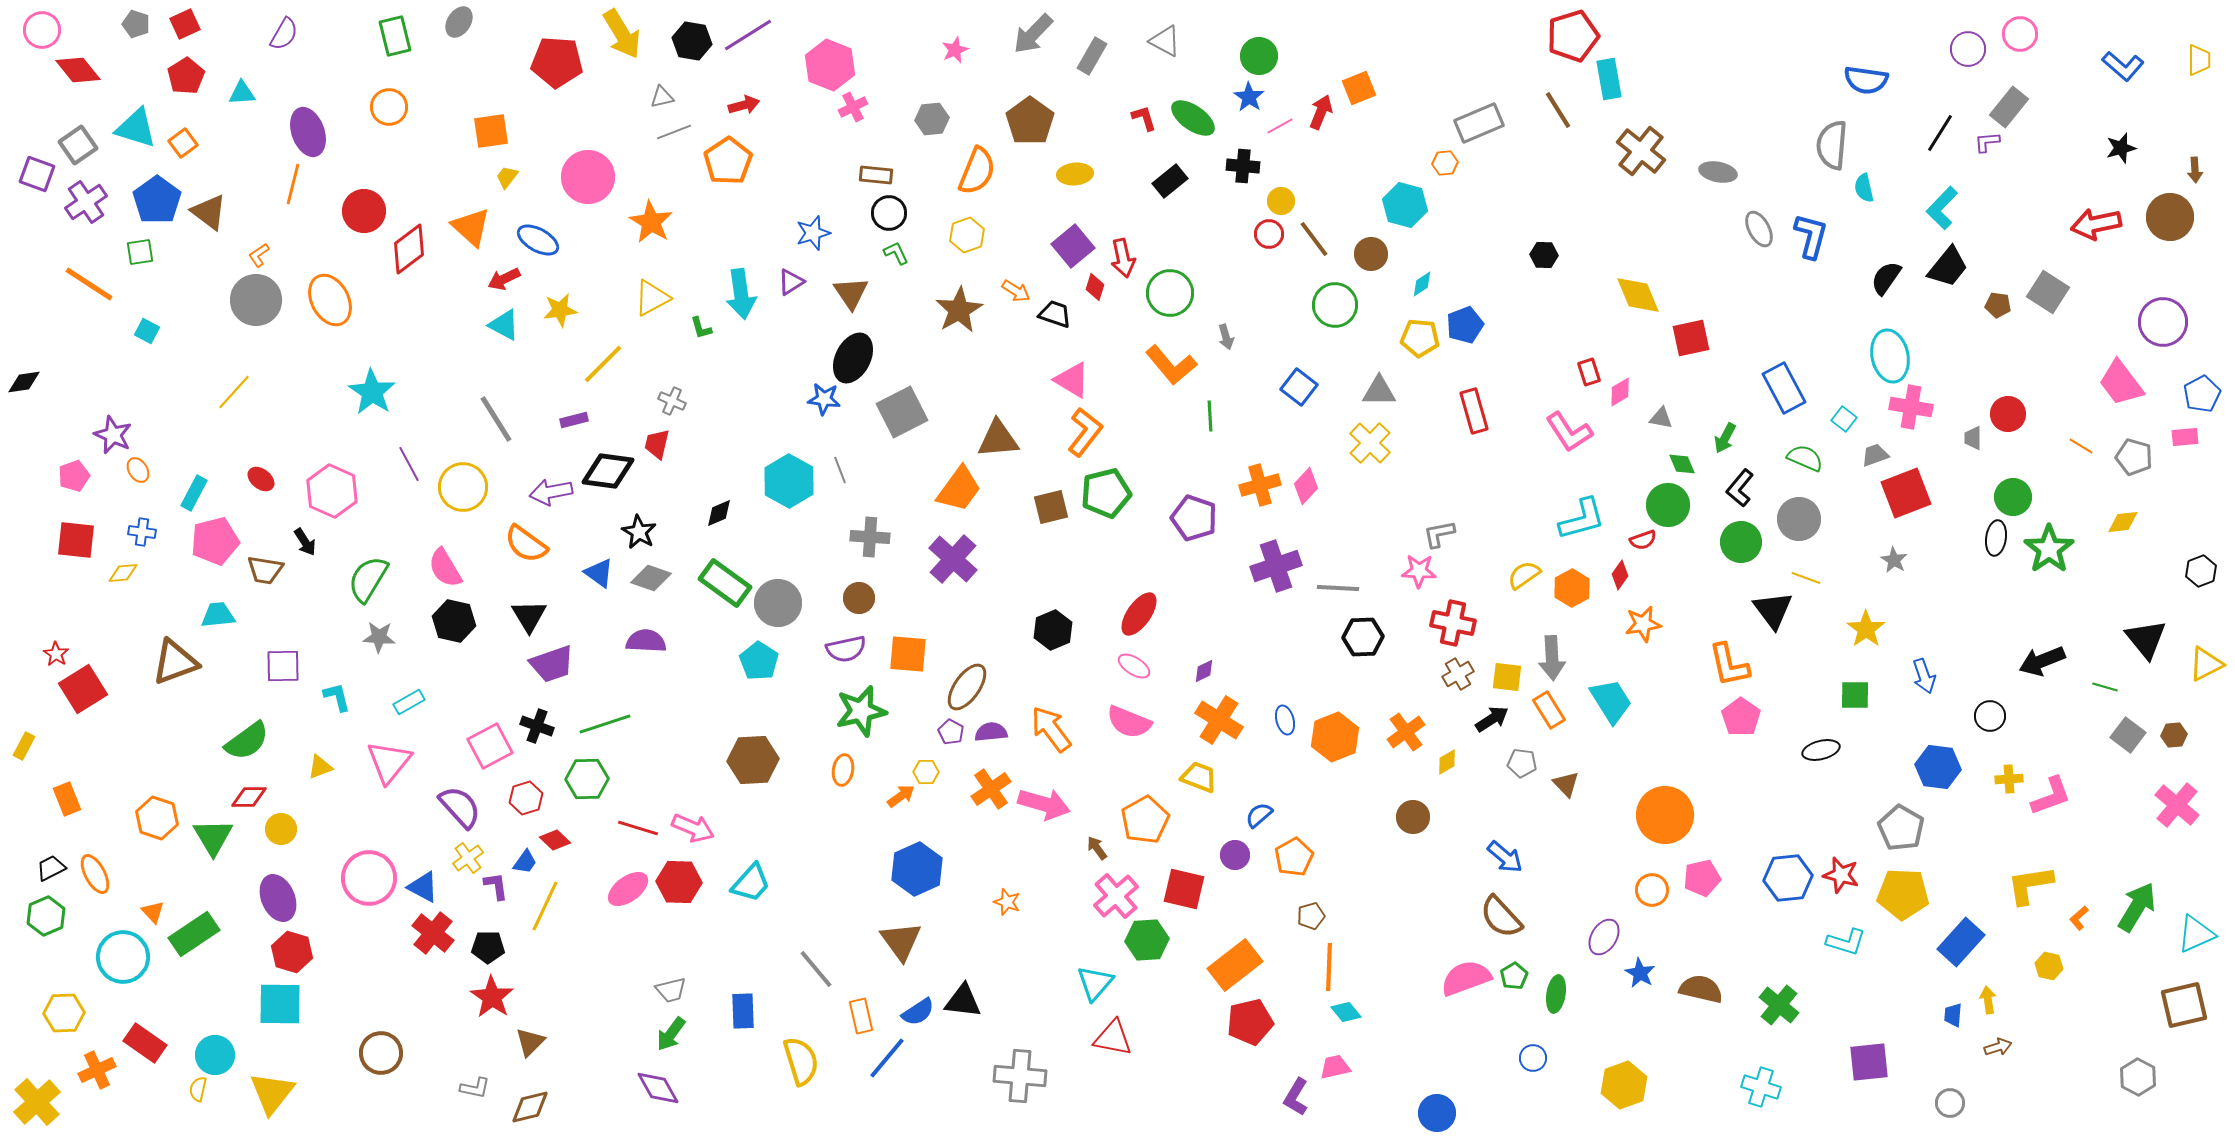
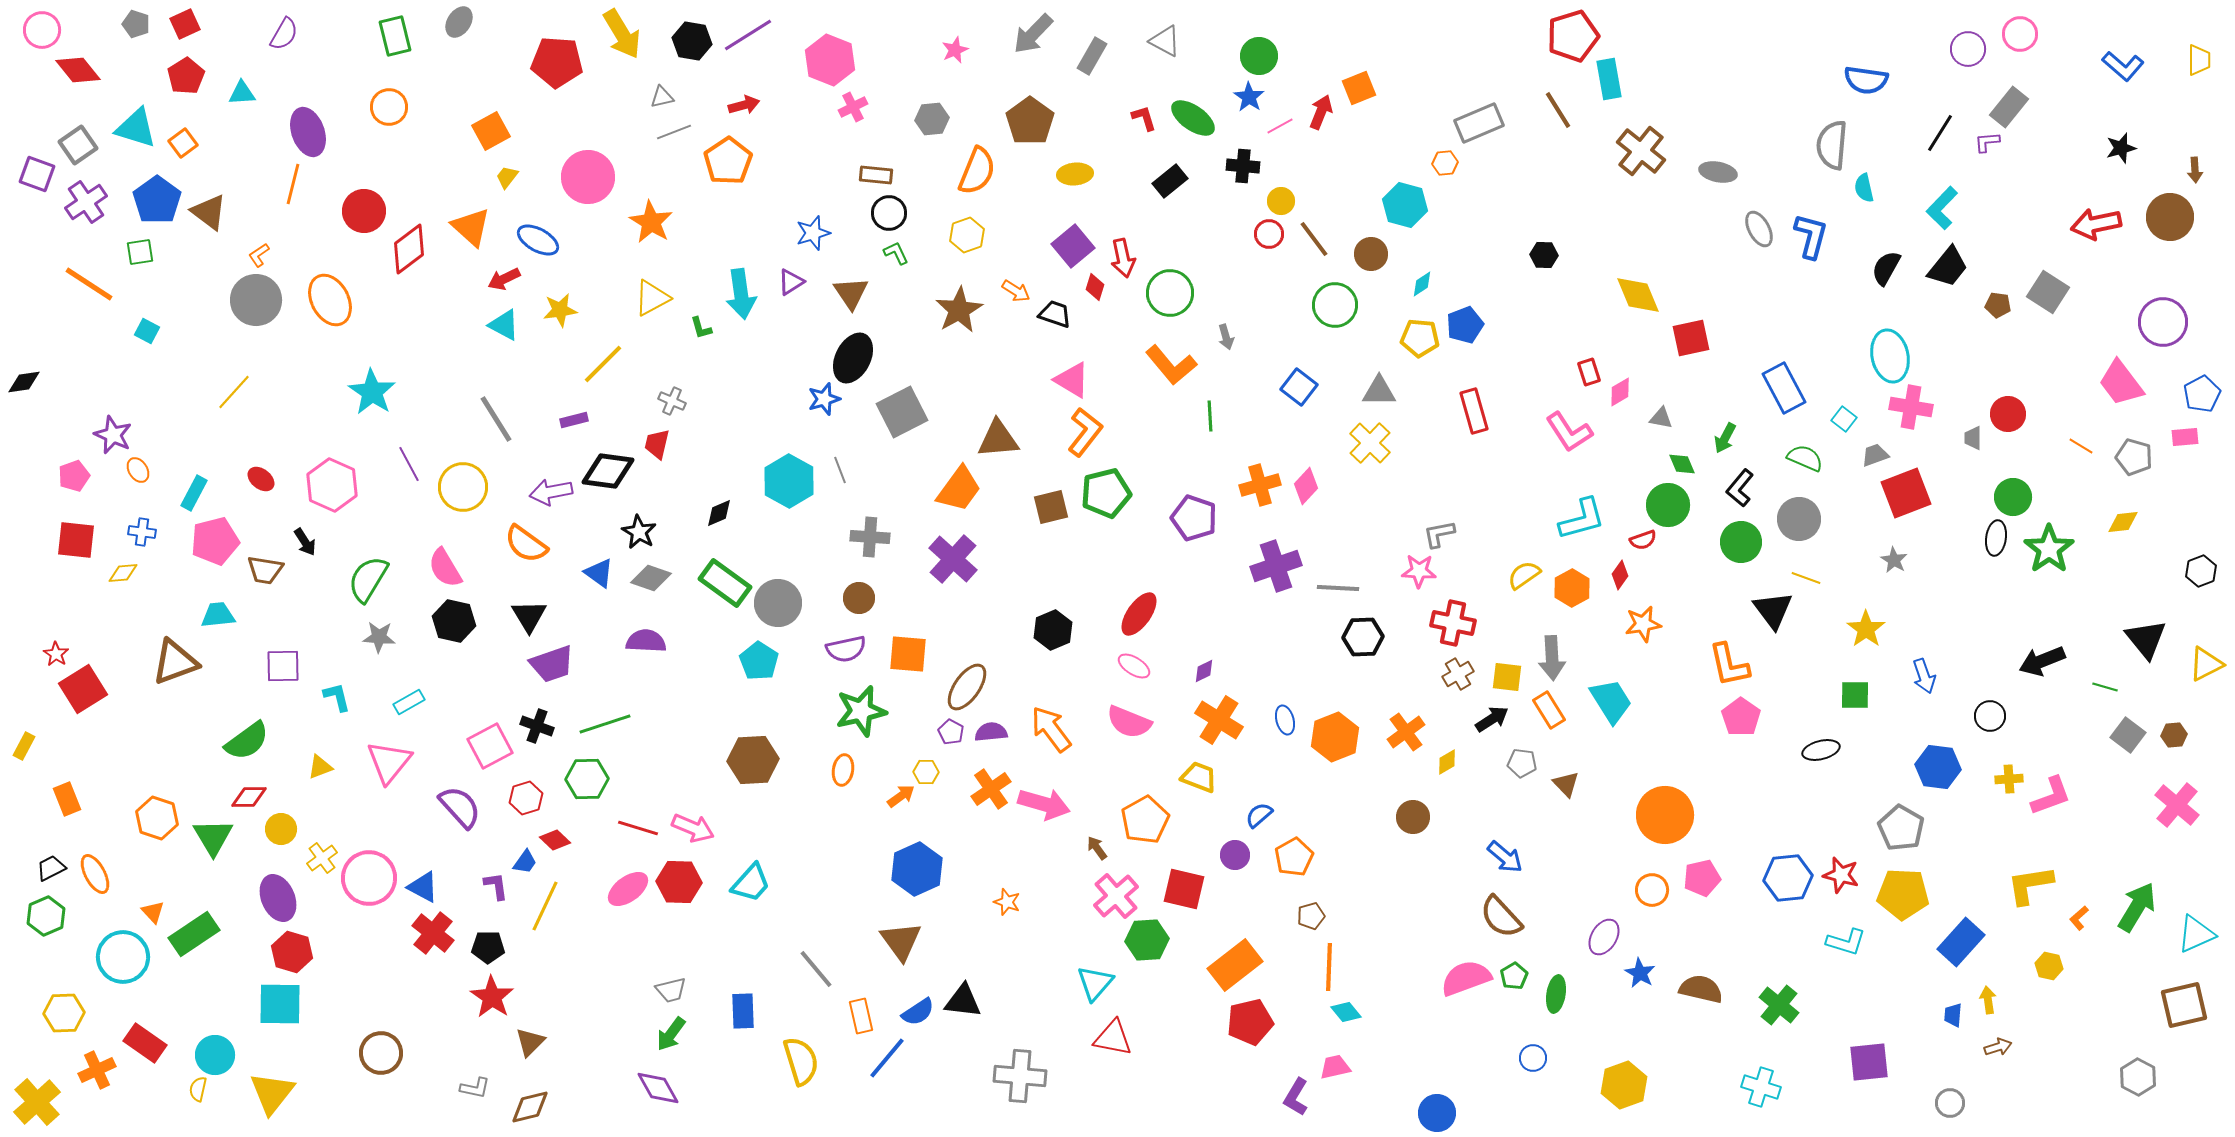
pink hexagon at (830, 65): moved 5 px up
orange square at (491, 131): rotated 21 degrees counterclockwise
black semicircle at (1886, 278): moved 10 px up; rotated 6 degrees counterclockwise
blue star at (824, 399): rotated 24 degrees counterclockwise
pink hexagon at (332, 491): moved 6 px up
yellow cross at (468, 858): moved 146 px left
